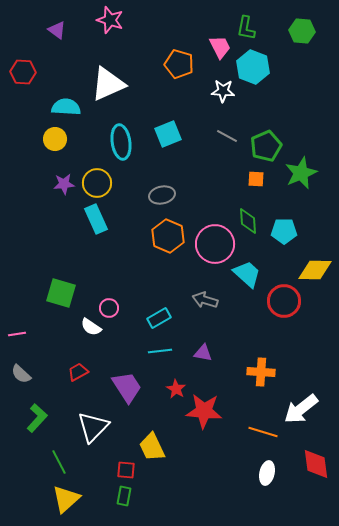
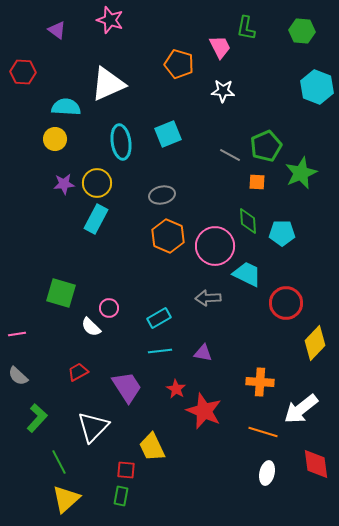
cyan hexagon at (253, 67): moved 64 px right, 20 px down
gray line at (227, 136): moved 3 px right, 19 px down
orange square at (256, 179): moved 1 px right, 3 px down
cyan rectangle at (96, 219): rotated 52 degrees clockwise
cyan pentagon at (284, 231): moved 2 px left, 2 px down
pink circle at (215, 244): moved 2 px down
yellow diamond at (315, 270): moved 73 px down; rotated 48 degrees counterclockwise
cyan trapezoid at (247, 274): rotated 16 degrees counterclockwise
gray arrow at (205, 300): moved 3 px right, 2 px up; rotated 20 degrees counterclockwise
red circle at (284, 301): moved 2 px right, 2 px down
white semicircle at (91, 327): rotated 10 degrees clockwise
orange cross at (261, 372): moved 1 px left, 10 px down
gray semicircle at (21, 374): moved 3 px left, 2 px down
red star at (204, 411): rotated 18 degrees clockwise
green rectangle at (124, 496): moved 3 px left
